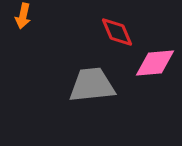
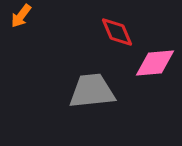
orange arrow: moved 2 px left; rotated 25 degrees clockwise
gray trapezoid: moved 6 px down
